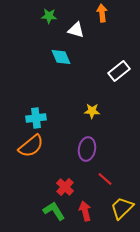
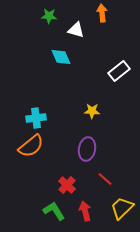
red cross: moved 2 px right, 2 px up
